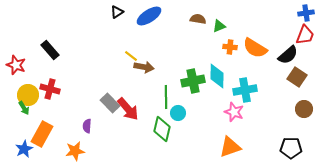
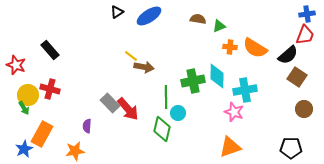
blue cross: moved 1 px right, 1 px down
